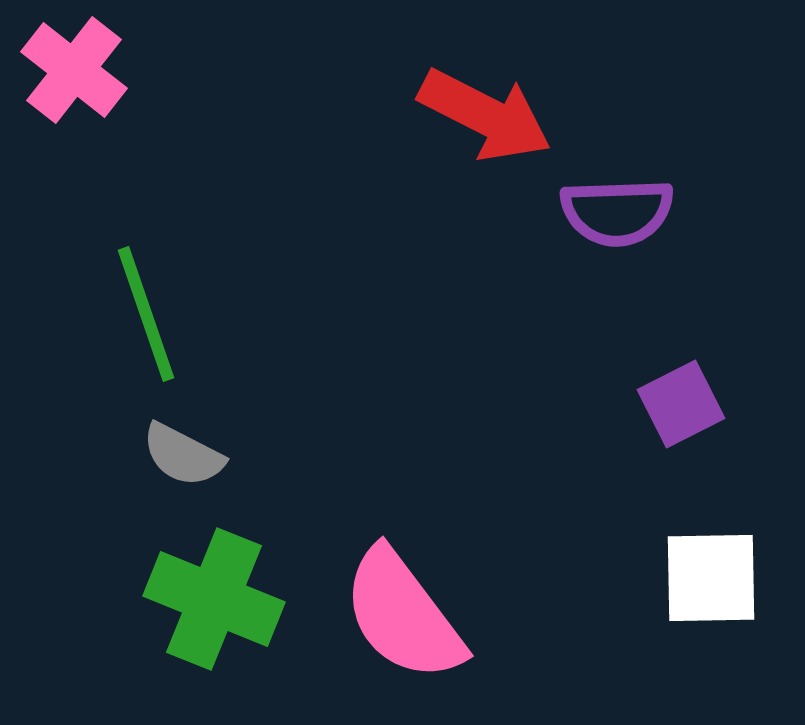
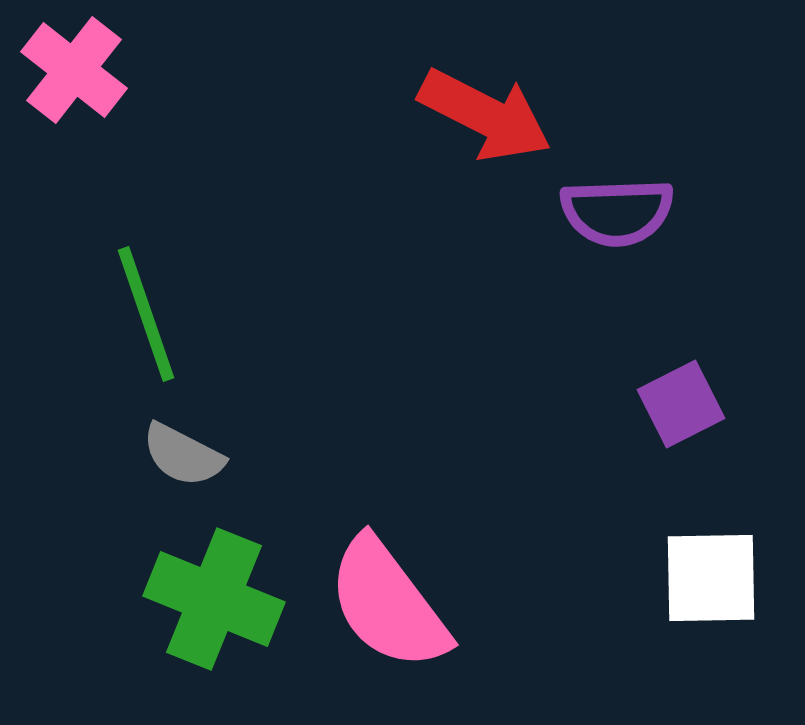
pink semicircle: moved 15 px left, 11 px up
